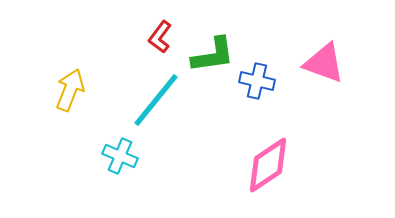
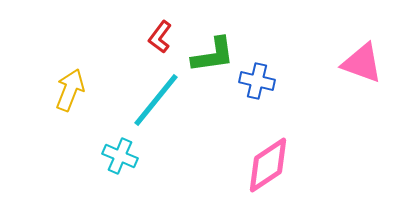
pink triangle: moved 38 px right
